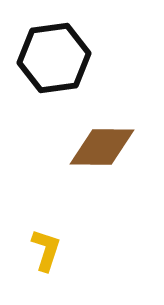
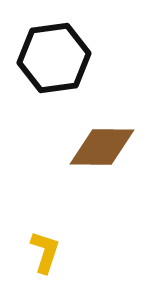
yellow L-shape: moved 1 px left, 2 px down
